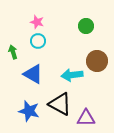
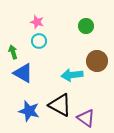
cyan circle: moved 1 px right
blue triangle: moved 10 px left, 1 px up
black triangle: moved 1 px down
purple triangle: rotated 36 degrees clockwise
